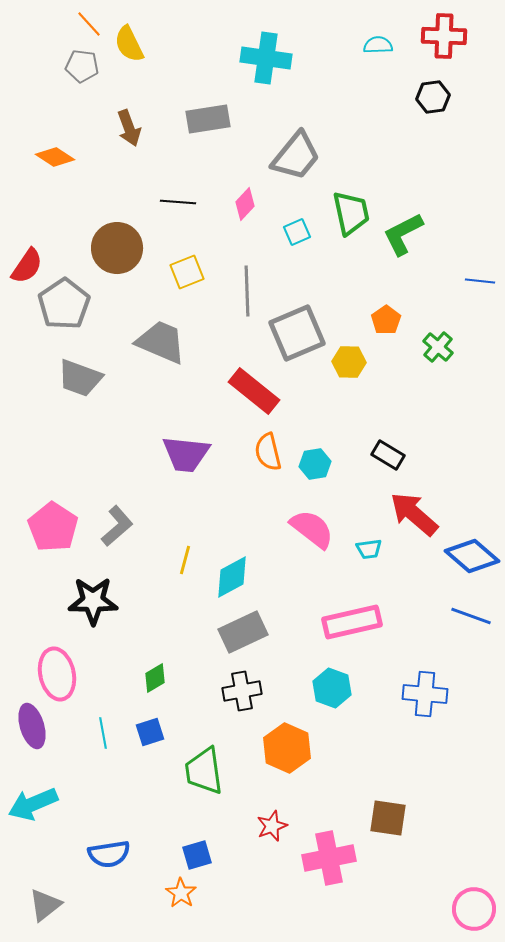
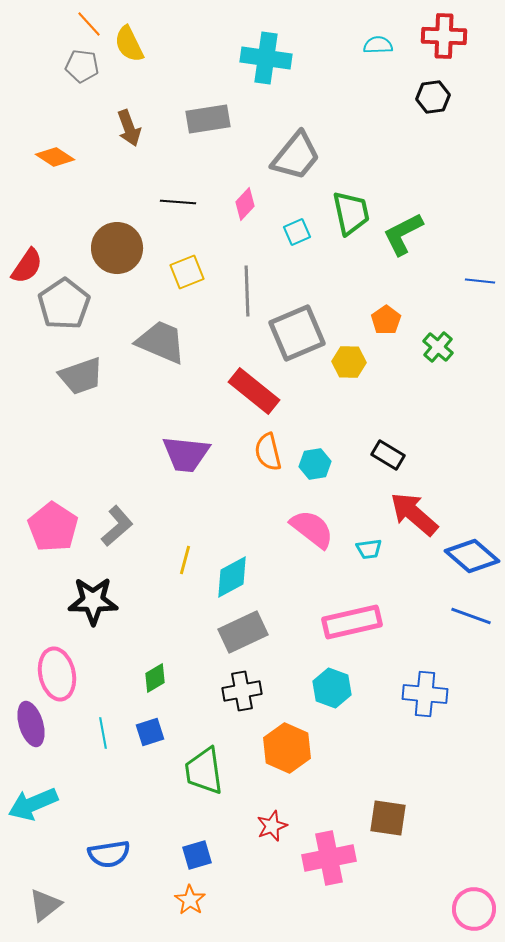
gray trapezoid at (80, 378): moved 1 px right, 2 px up; rotated 39 degrees counterclockwise
purple ellipse at (32, 726): moved 1 px left, 2 px up
orange star at (181, 893): moved 9 px right, 7 px down
